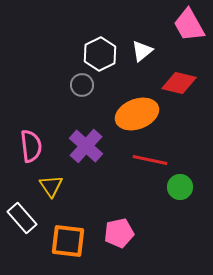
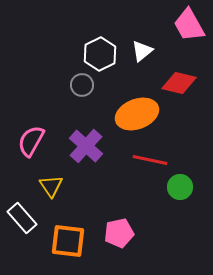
pink semicircle: moved 5 px up; rotated 144 degrees counterclockwise
